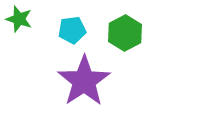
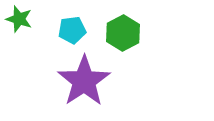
green hexagon: moved 2 px left
